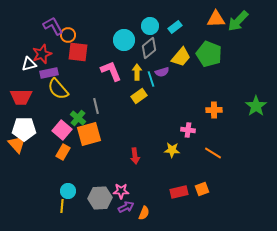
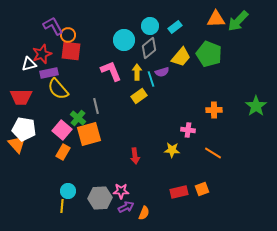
red square at (78, 52): moved 7 px left, 1 px up
white pentagon at (24, 129): rotated 10 degrees clockwise
